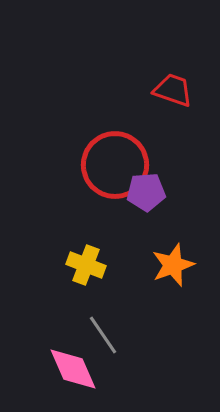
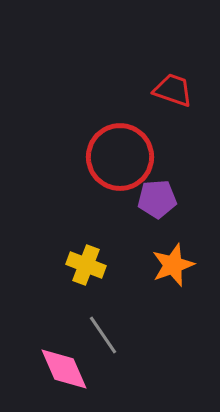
red circle: moved 5 px right, 8 px up
purple pentagon: moved 11 px right, 7 px down
pink diamond: moved 9 px left
